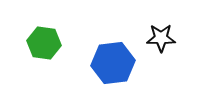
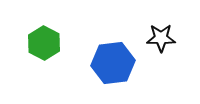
green hexagon: rotated 20 degrees clockwise
